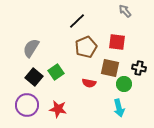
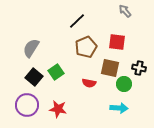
cyan arrow: rotated 72 degrees counterclockwise
